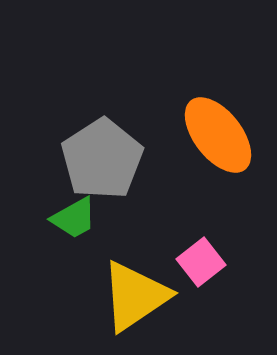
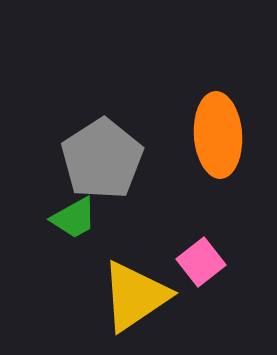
orange ellipse: rotated 34 degrees clockwise
